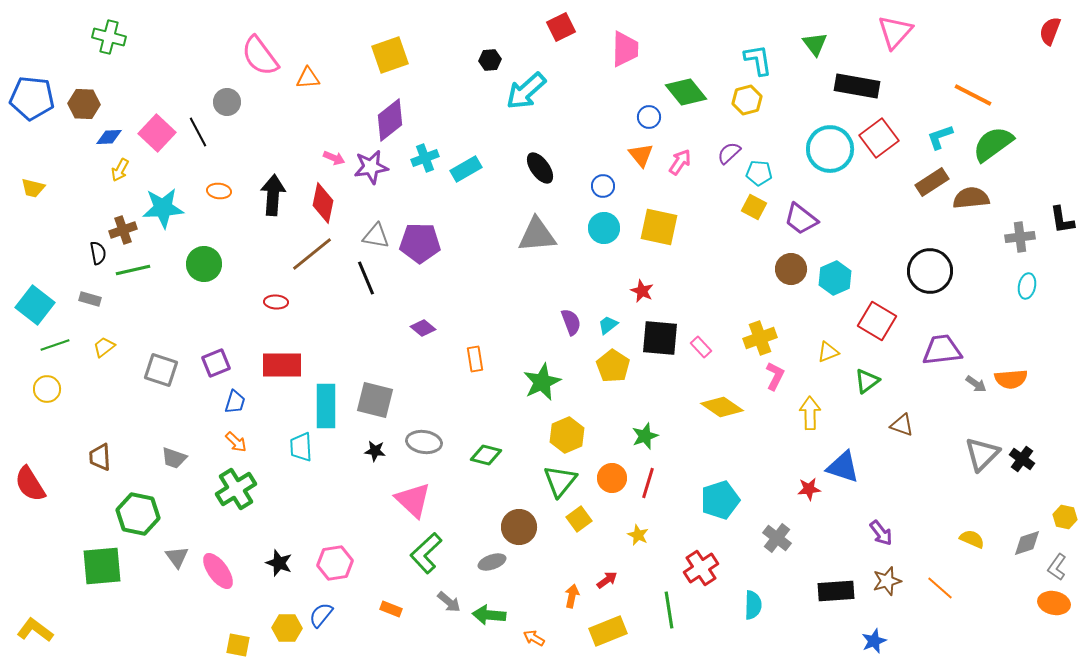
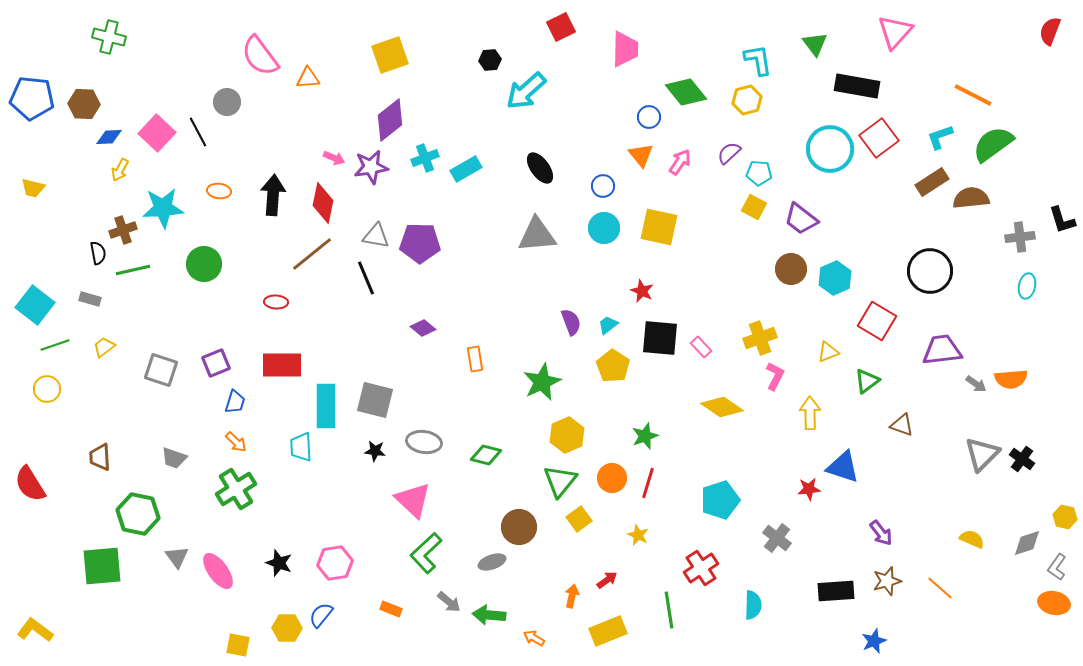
black L-shape at (1062, 220): rotated 8 degrees counterclockwise
